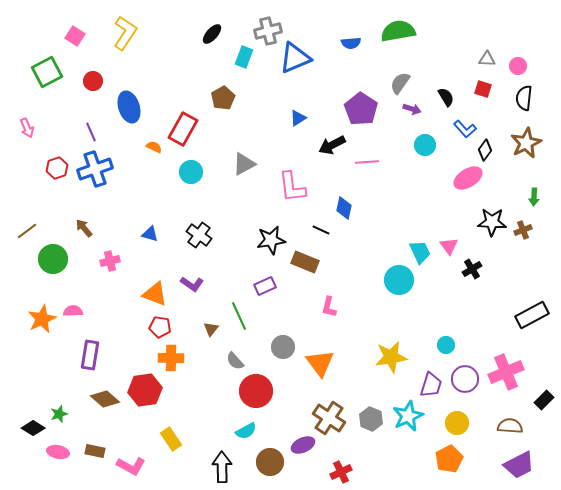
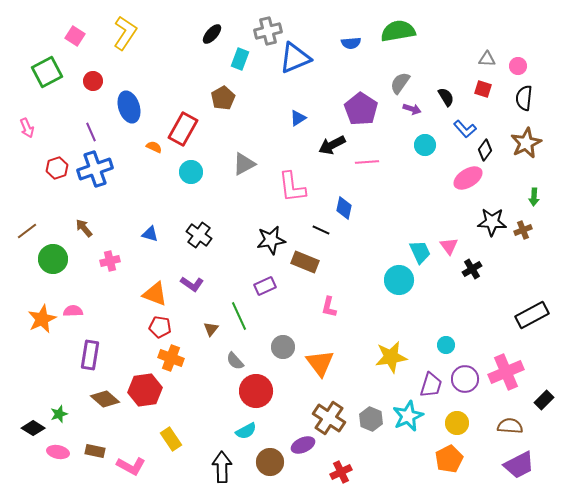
cyan rectangle at (244, 57): moved 4 px left, 2 px down
orange cross at (171, 358): rotated 20 degrees clockwise
